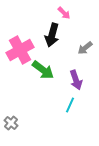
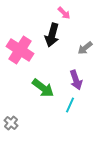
pink cross: rotated 28 degrees counterclockwise
green arrow: moved 18 px down
